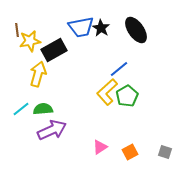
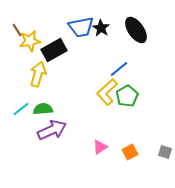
brown line: rotated 24 degrees counterclockwise
